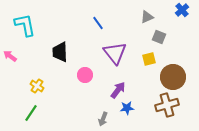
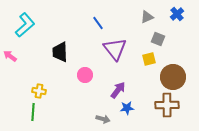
blue cross: moved 5 px left, 4 px down
cyan L-shape: rotated 60 degrees clockwise
gray square: moved 1 px left, 2 px down
purple triangle: moved 4 px up
yellow cross: moved 2 px right, 5 px down; rotated 24 degrees counterclockwise
brown cross: rotated 15 degrees clockwise
green line: moved 2 px right, 1 px up; rotated 30 degrees counterclockwise
gray arrow: rotated 96 degrees counterclockwise
